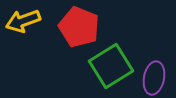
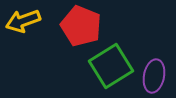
red pentagon: moved 2 px right, 1 px up
purple ellipse: moved 2 px up
